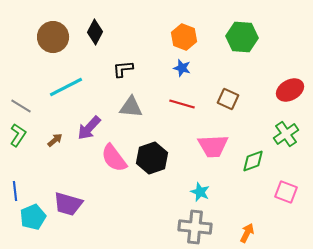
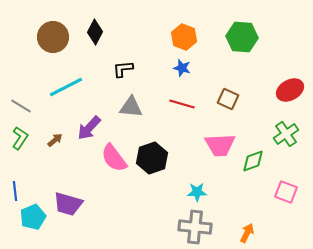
green L-shape: moved 2 px right, 3 px down
pink trapezoid: moved 7 px right, 1 px up
cyan star: moved 3 px left; rotated 24 degrees counterclockwise
